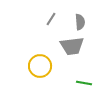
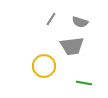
gray semicircle: rotated 112 degrees clockwise
yellow circle: moved 4 px right
